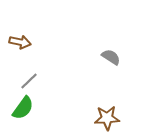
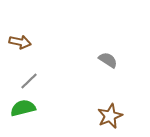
gray semicircle: moved 3 px left, 3 px down
green semicircle: rotated 140 degrees counterclockwise
brown star: moved 3 px right, 2 px up; rotated 20 degrees counterclockwise
